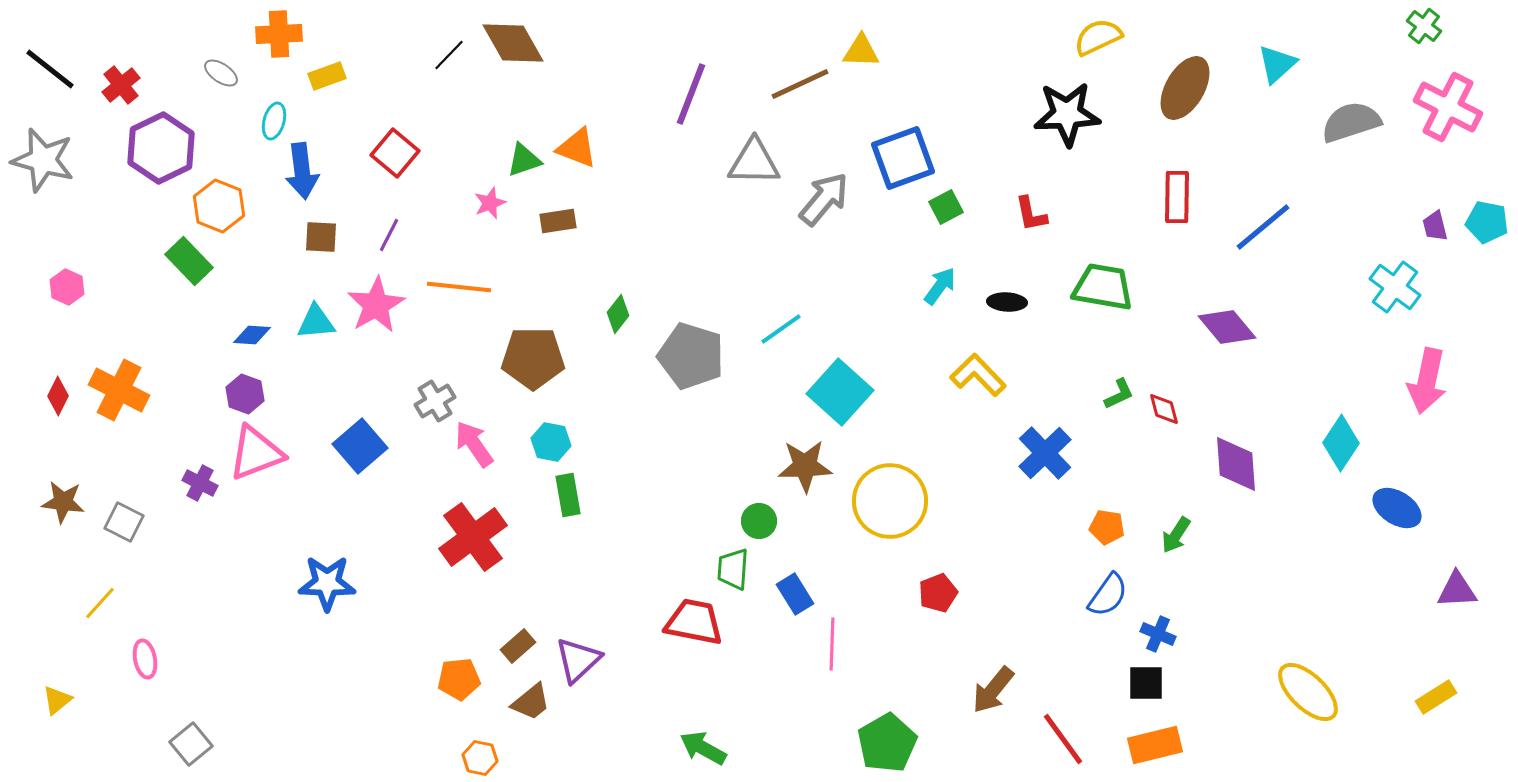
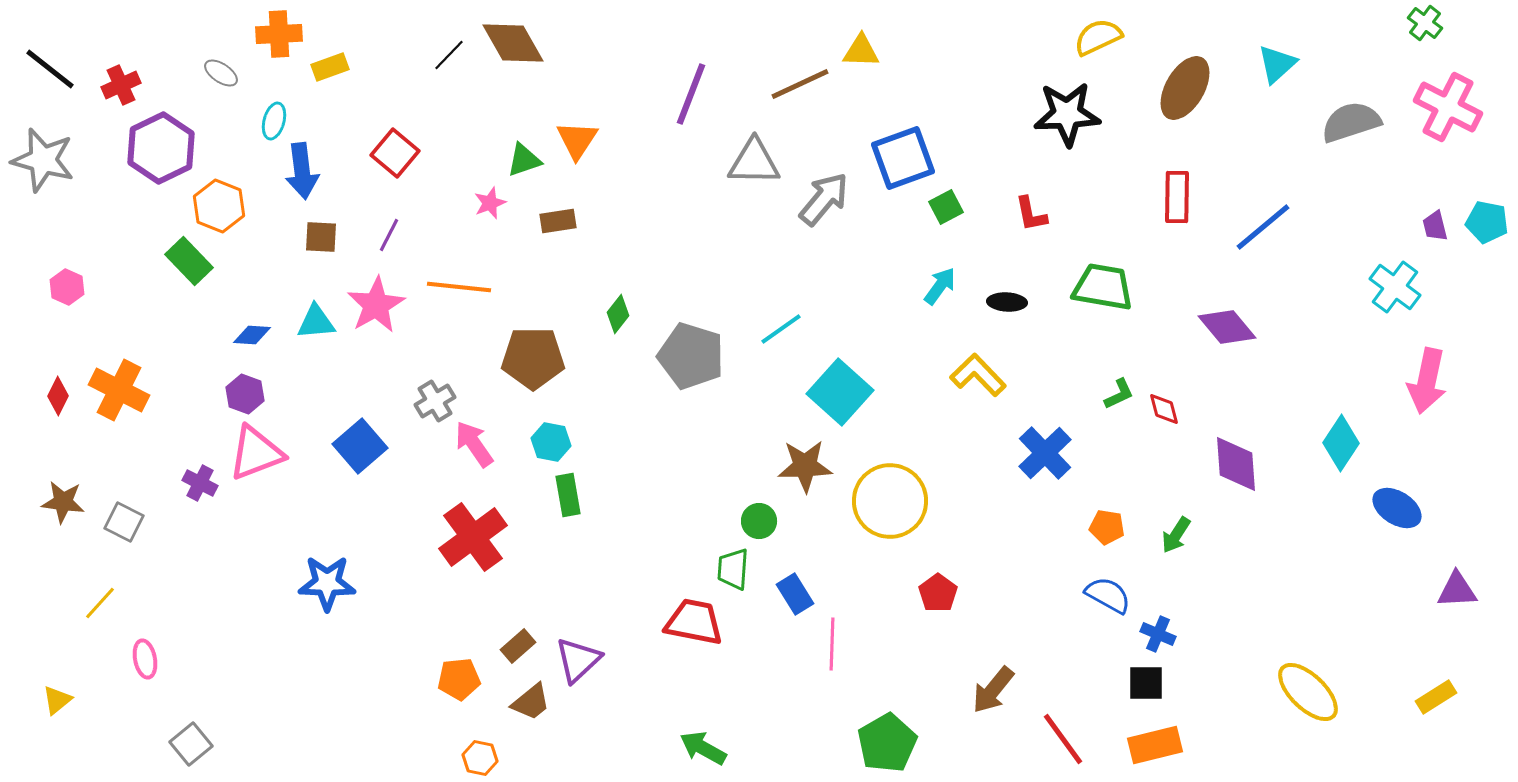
green cross at (1424, 26): moved 1 px right, 3 px up
yellow rectangle at (327, 76): moved 3 px right, 9 px up
red cross at (121, 85): rotated 15 degrees clockwise
orange triangle at (577, 148): moved 8 px up; rotated 42 degrees clockwise
red pentagon at (938, 593): rotated 15 degrees counterclockwise
blue semicircle at (1108, 595): rotated 96 degrees counterclockwise
